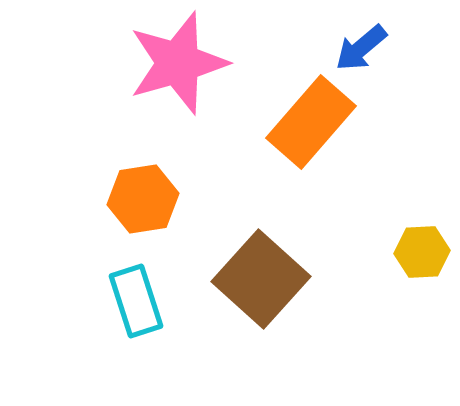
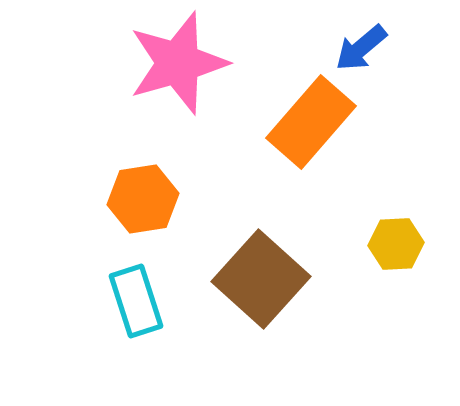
yellow hexagon: moved 26 px left, 8 px up
